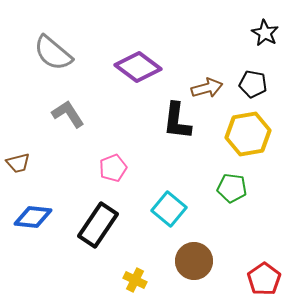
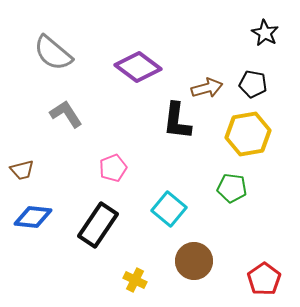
gray L-shape: moved 2 px left
brown trapezoid: moved 4 px right, 7 px down
